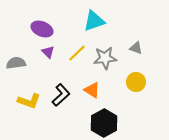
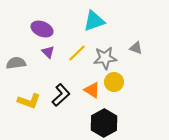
yellow circle: moved 22 px left
